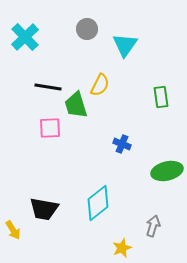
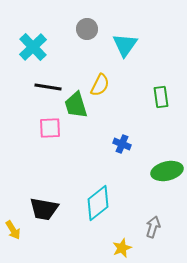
cyan cross: moved 8 px right, 10 px down
gray arrow: moved 1 px down
